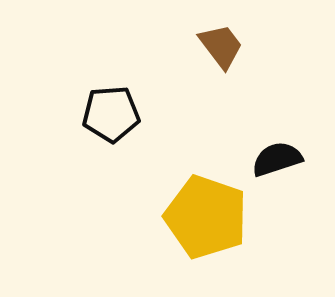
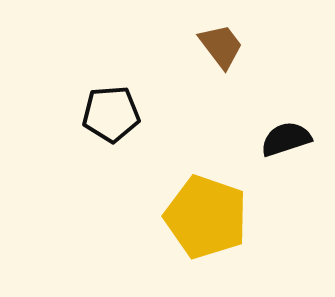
black semicircle: moved 9 px right, 20 px up
